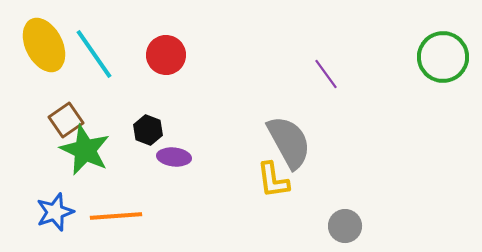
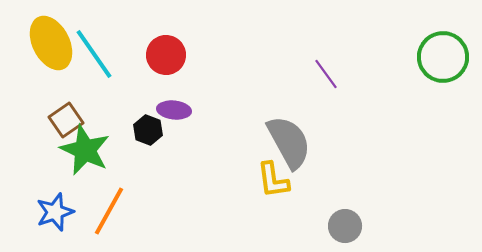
yellow ellipse: moved 7 px right, 2 px up
purple ellipse: moved 47 px up
orange line: moved 7 px left, 5 px up; rotated 57 degrees counterclockwise
